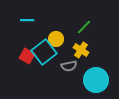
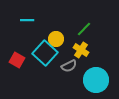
green line: moved 2 px down
cyan square: moved 1 px right, 1 px down; rotated 10 degrees counterclockwise
red square: moved 10 px left, 4 px down
gray semicircle: rotated 14 degrees counterclockwise
